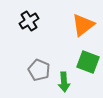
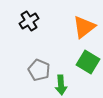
orange triangle: moved 1 px right, 2 px down
green square: rotated 10 degrees clockwise
green arrow: moved 3 px left, 3 px down
